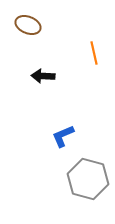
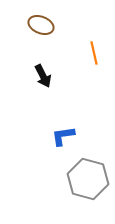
brown ellipse: moved 13 px right
black arrow: rotated 120 degrees counterclockwise
blue L-shape: rotated 15 degrees clockwise
